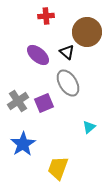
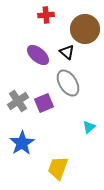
red cross: moved 1 px up
brown circle: moved 2 px left, 3 px up
blue star: moved 1 px left, 1 px up
